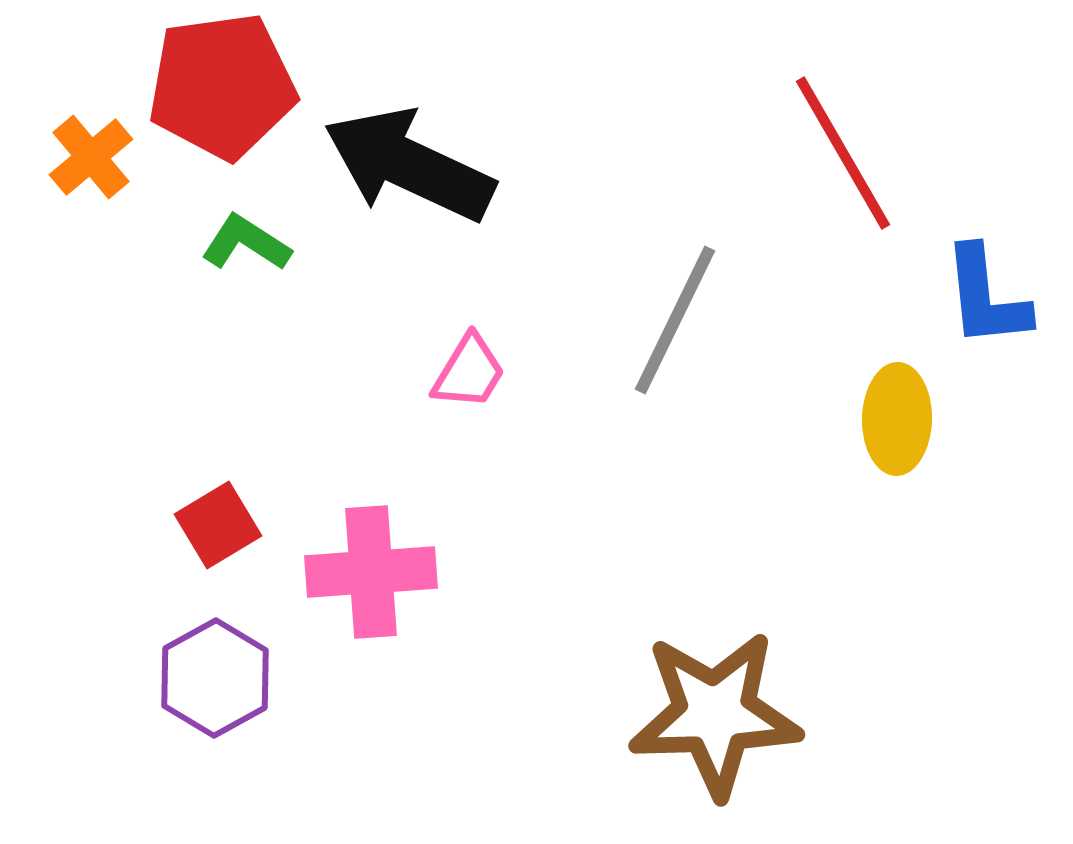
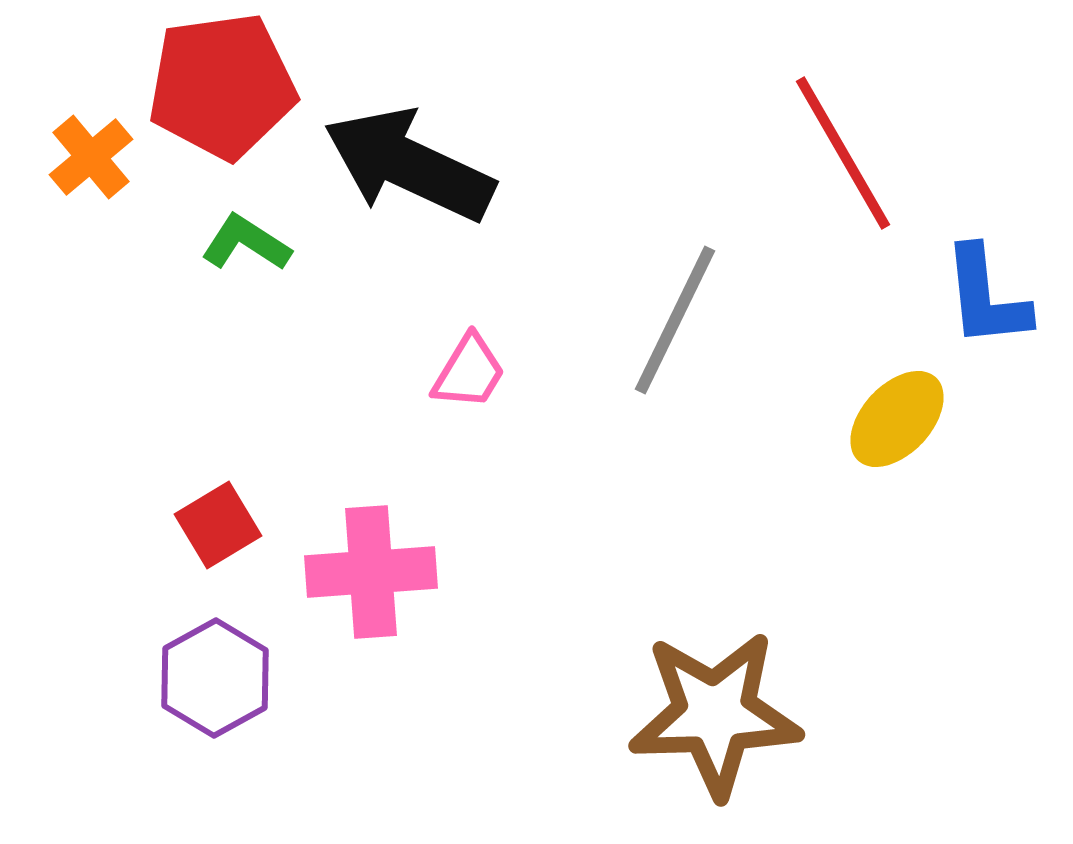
yellow ellipse: rotated 42 degrees clockwise
